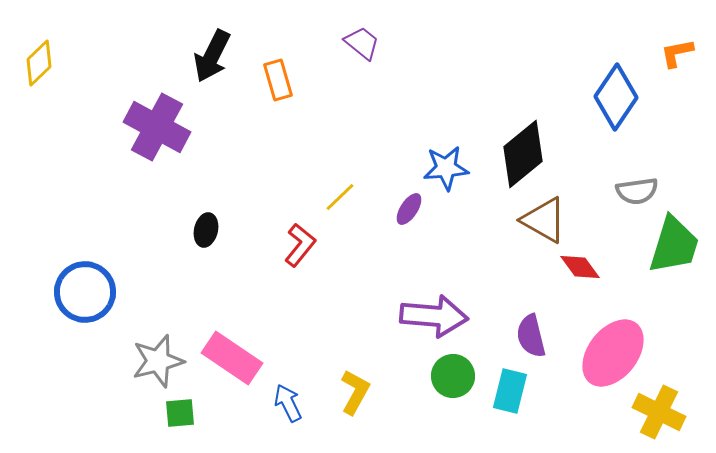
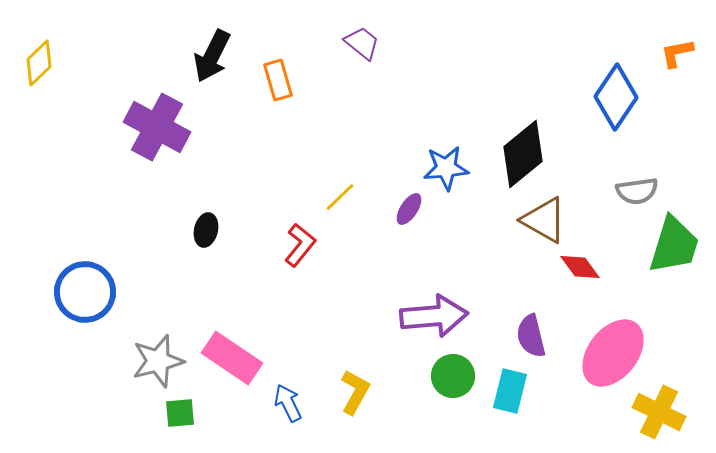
purple arrow: rotated 10 degrees counterclockwise
